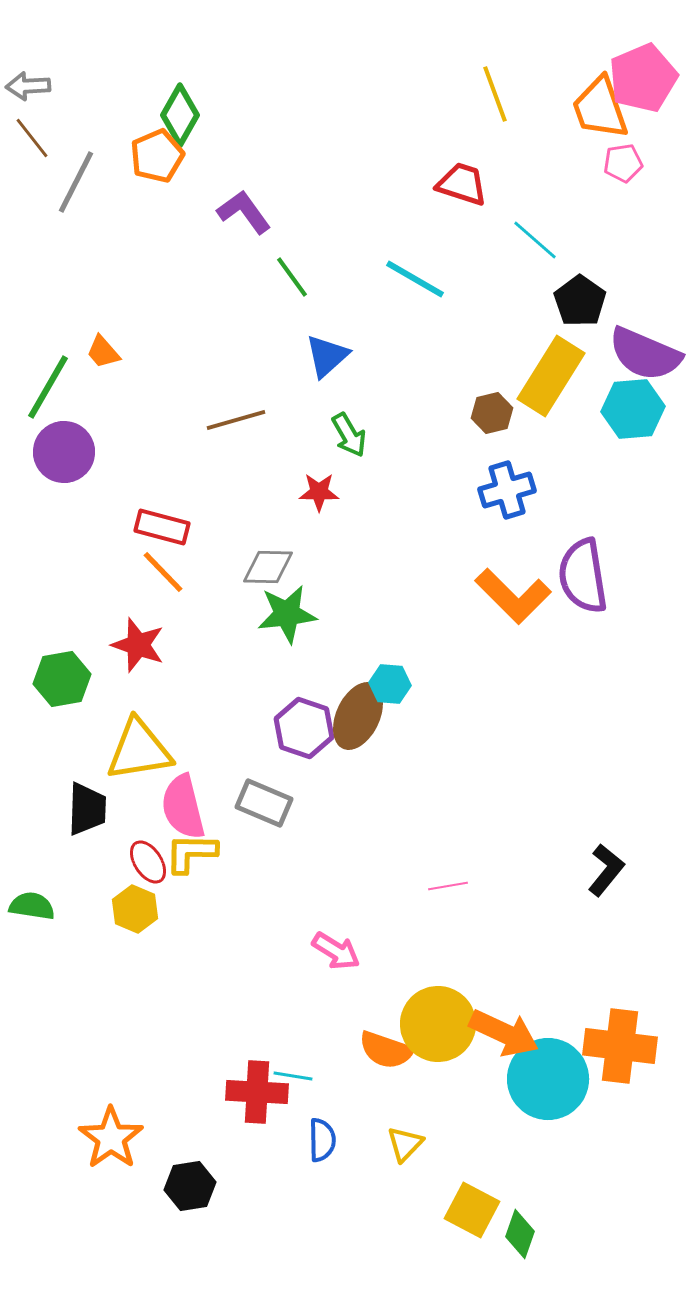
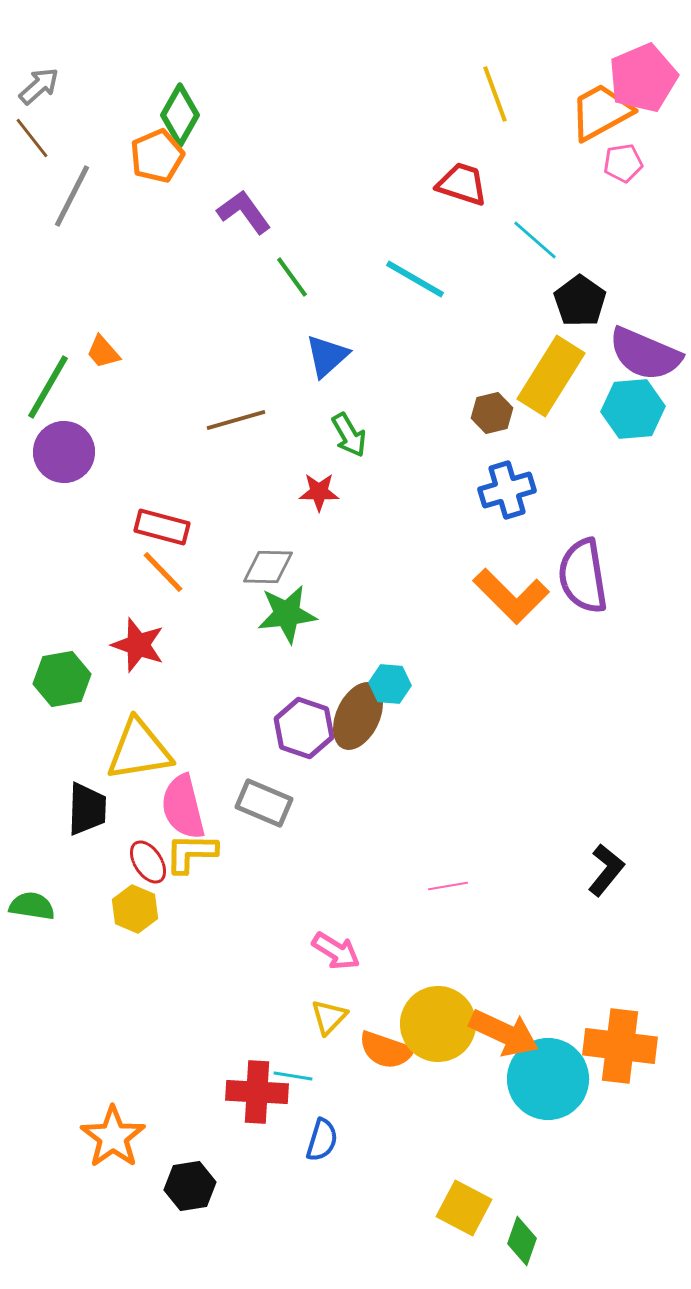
gray arrow at (28, 86): moved 11 px right; rotated 141 degrees clockwise
orange trapezoid at (600, 108): moved 1 px right, 4 px down; rotated 80 degrees clockwise
gray line at (76, 182): moved 4 px left, 14 px down
orange L-shape at (513, 596): moved 2 px left
orange star at (111, 1138): moved 2 px right, 1 px up
blue semicircle at (322, 1140): rotated 18 degrees clockwise
yellow triangle at (405, 1144): moved 76 px left, 127 px up
yellow square at (472, 1210): moved 8 px left, 2 px up
green diamond at (520, 1234): moved 2 px right, 7 px down
